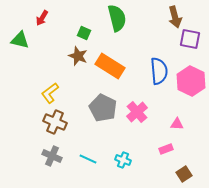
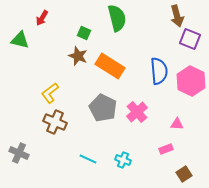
brown arrow: moved 2 px right, 1 px up
purple square: rotated 10 degrees clockwise
gray cross: moved 33 px left, 3 px up
